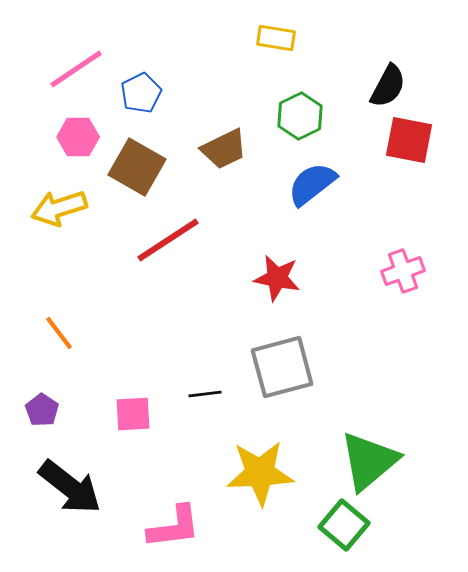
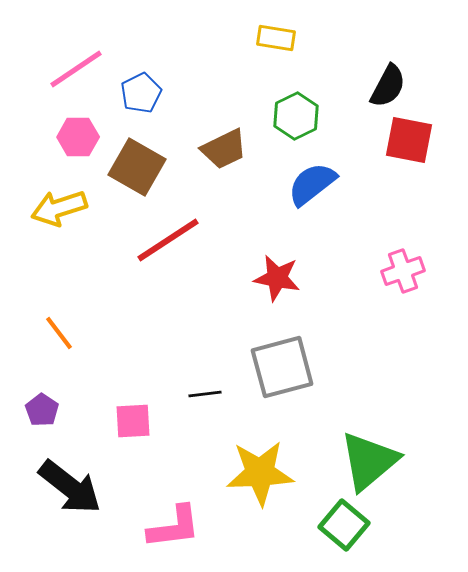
green hexagon: moved 4 px left
pink square: moved 7 px down
